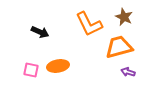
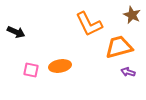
brown star: moved 8 px right, 2 px up
black arrow: moved 24 px left
orange ellipse: moved 2 px right
